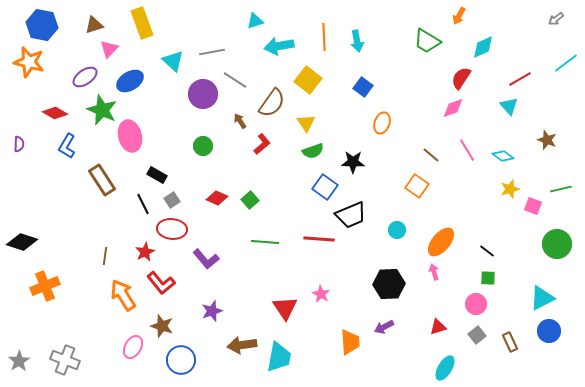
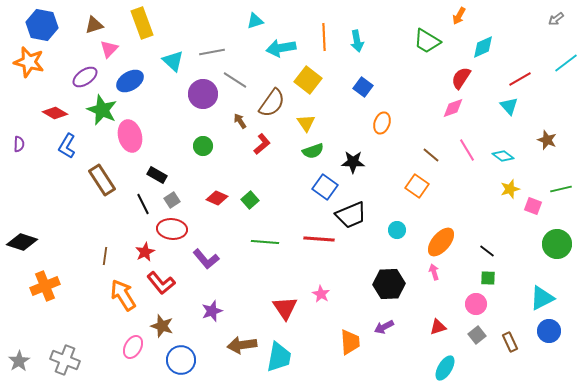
cyan arrow at (279, 46): moved 2 px right, 2 px down
